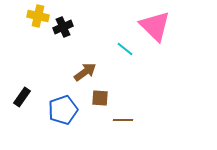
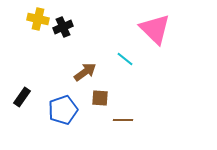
yellow cross: moved 3 px down
pink triangle: moved 3 px down
cyan line: moved 10 px down
